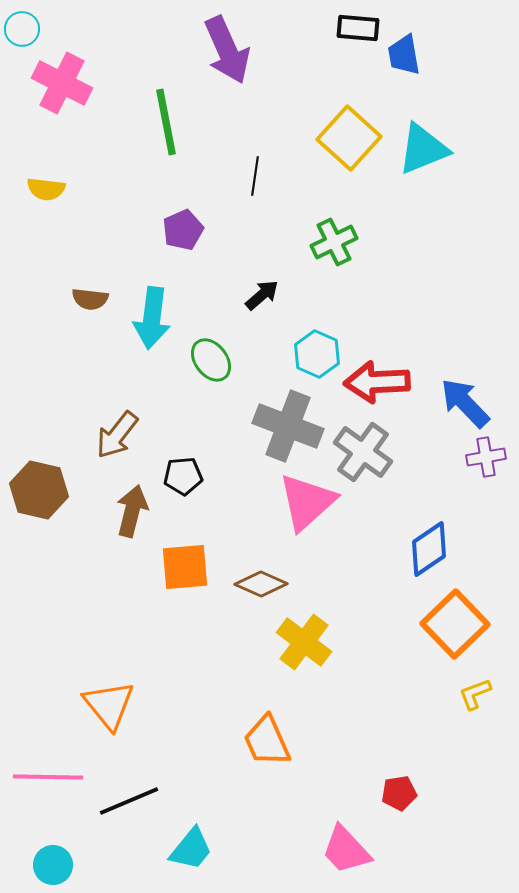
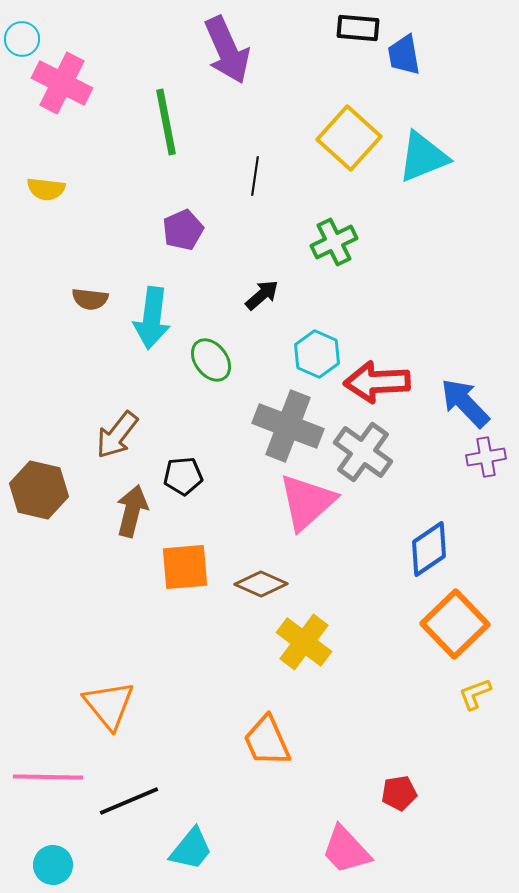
cyan circle at (22, 29): moved 10 px down
cyan triangle at (423, 149): moved 8 px down
